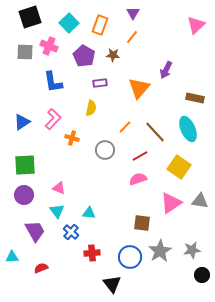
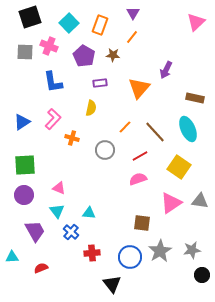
pink triangle at (196, 25): moved 3 px up
